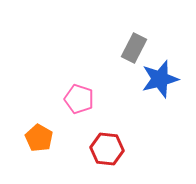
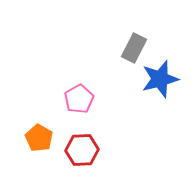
pink pentagon: rotated 24 degrees clockwise
red hexagon: moved 25 px left, 1 px down; rotated 8 degrees counterclockwise
